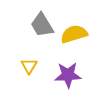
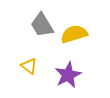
yellow triangle: rotated 24 degrees counterclockwise
purple star: rotated 24 degrees counterclockwise
